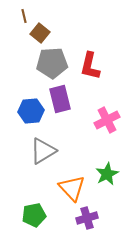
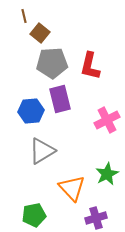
gray triangle: moved 1 px left
purple cross: moved 9 px right
